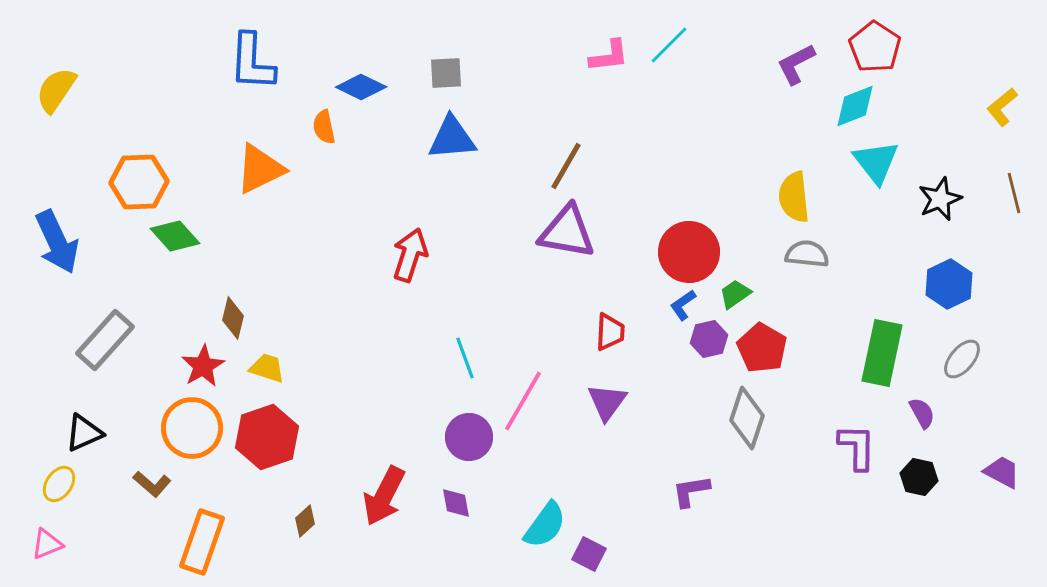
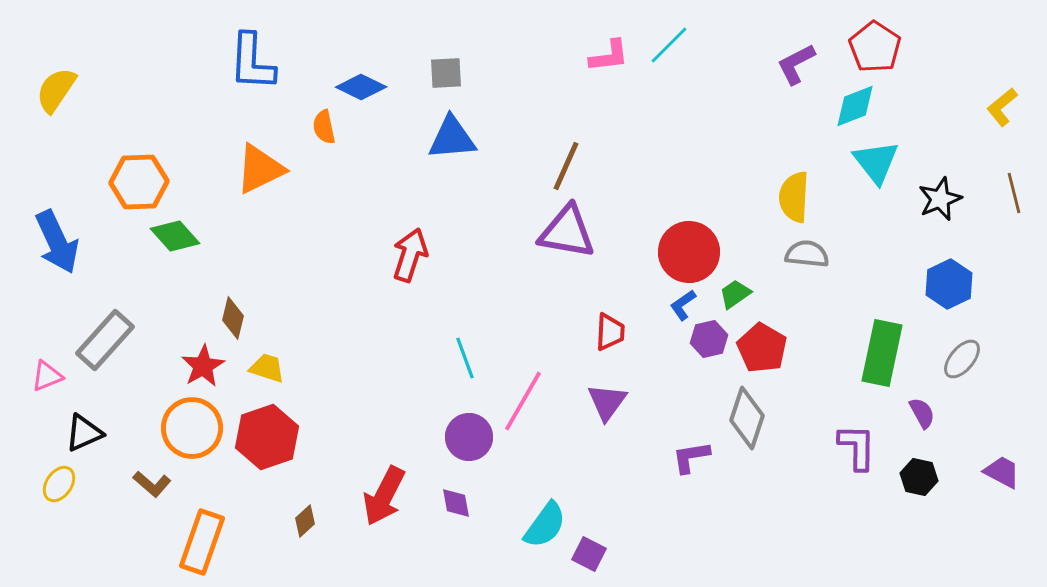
brown line at (566, 166): rotated 6 degrees counterclockwise
yellow semicircle at (794, 197): rotated 9 degrees clockwise
purple L-shape at (691, 491): moved 34 px up
pink triangle at (47, 544): moved 168 px up
